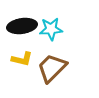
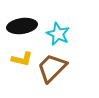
cyan star: moved 7 px right, 5 px down; rotated 30 degrees clockwise
